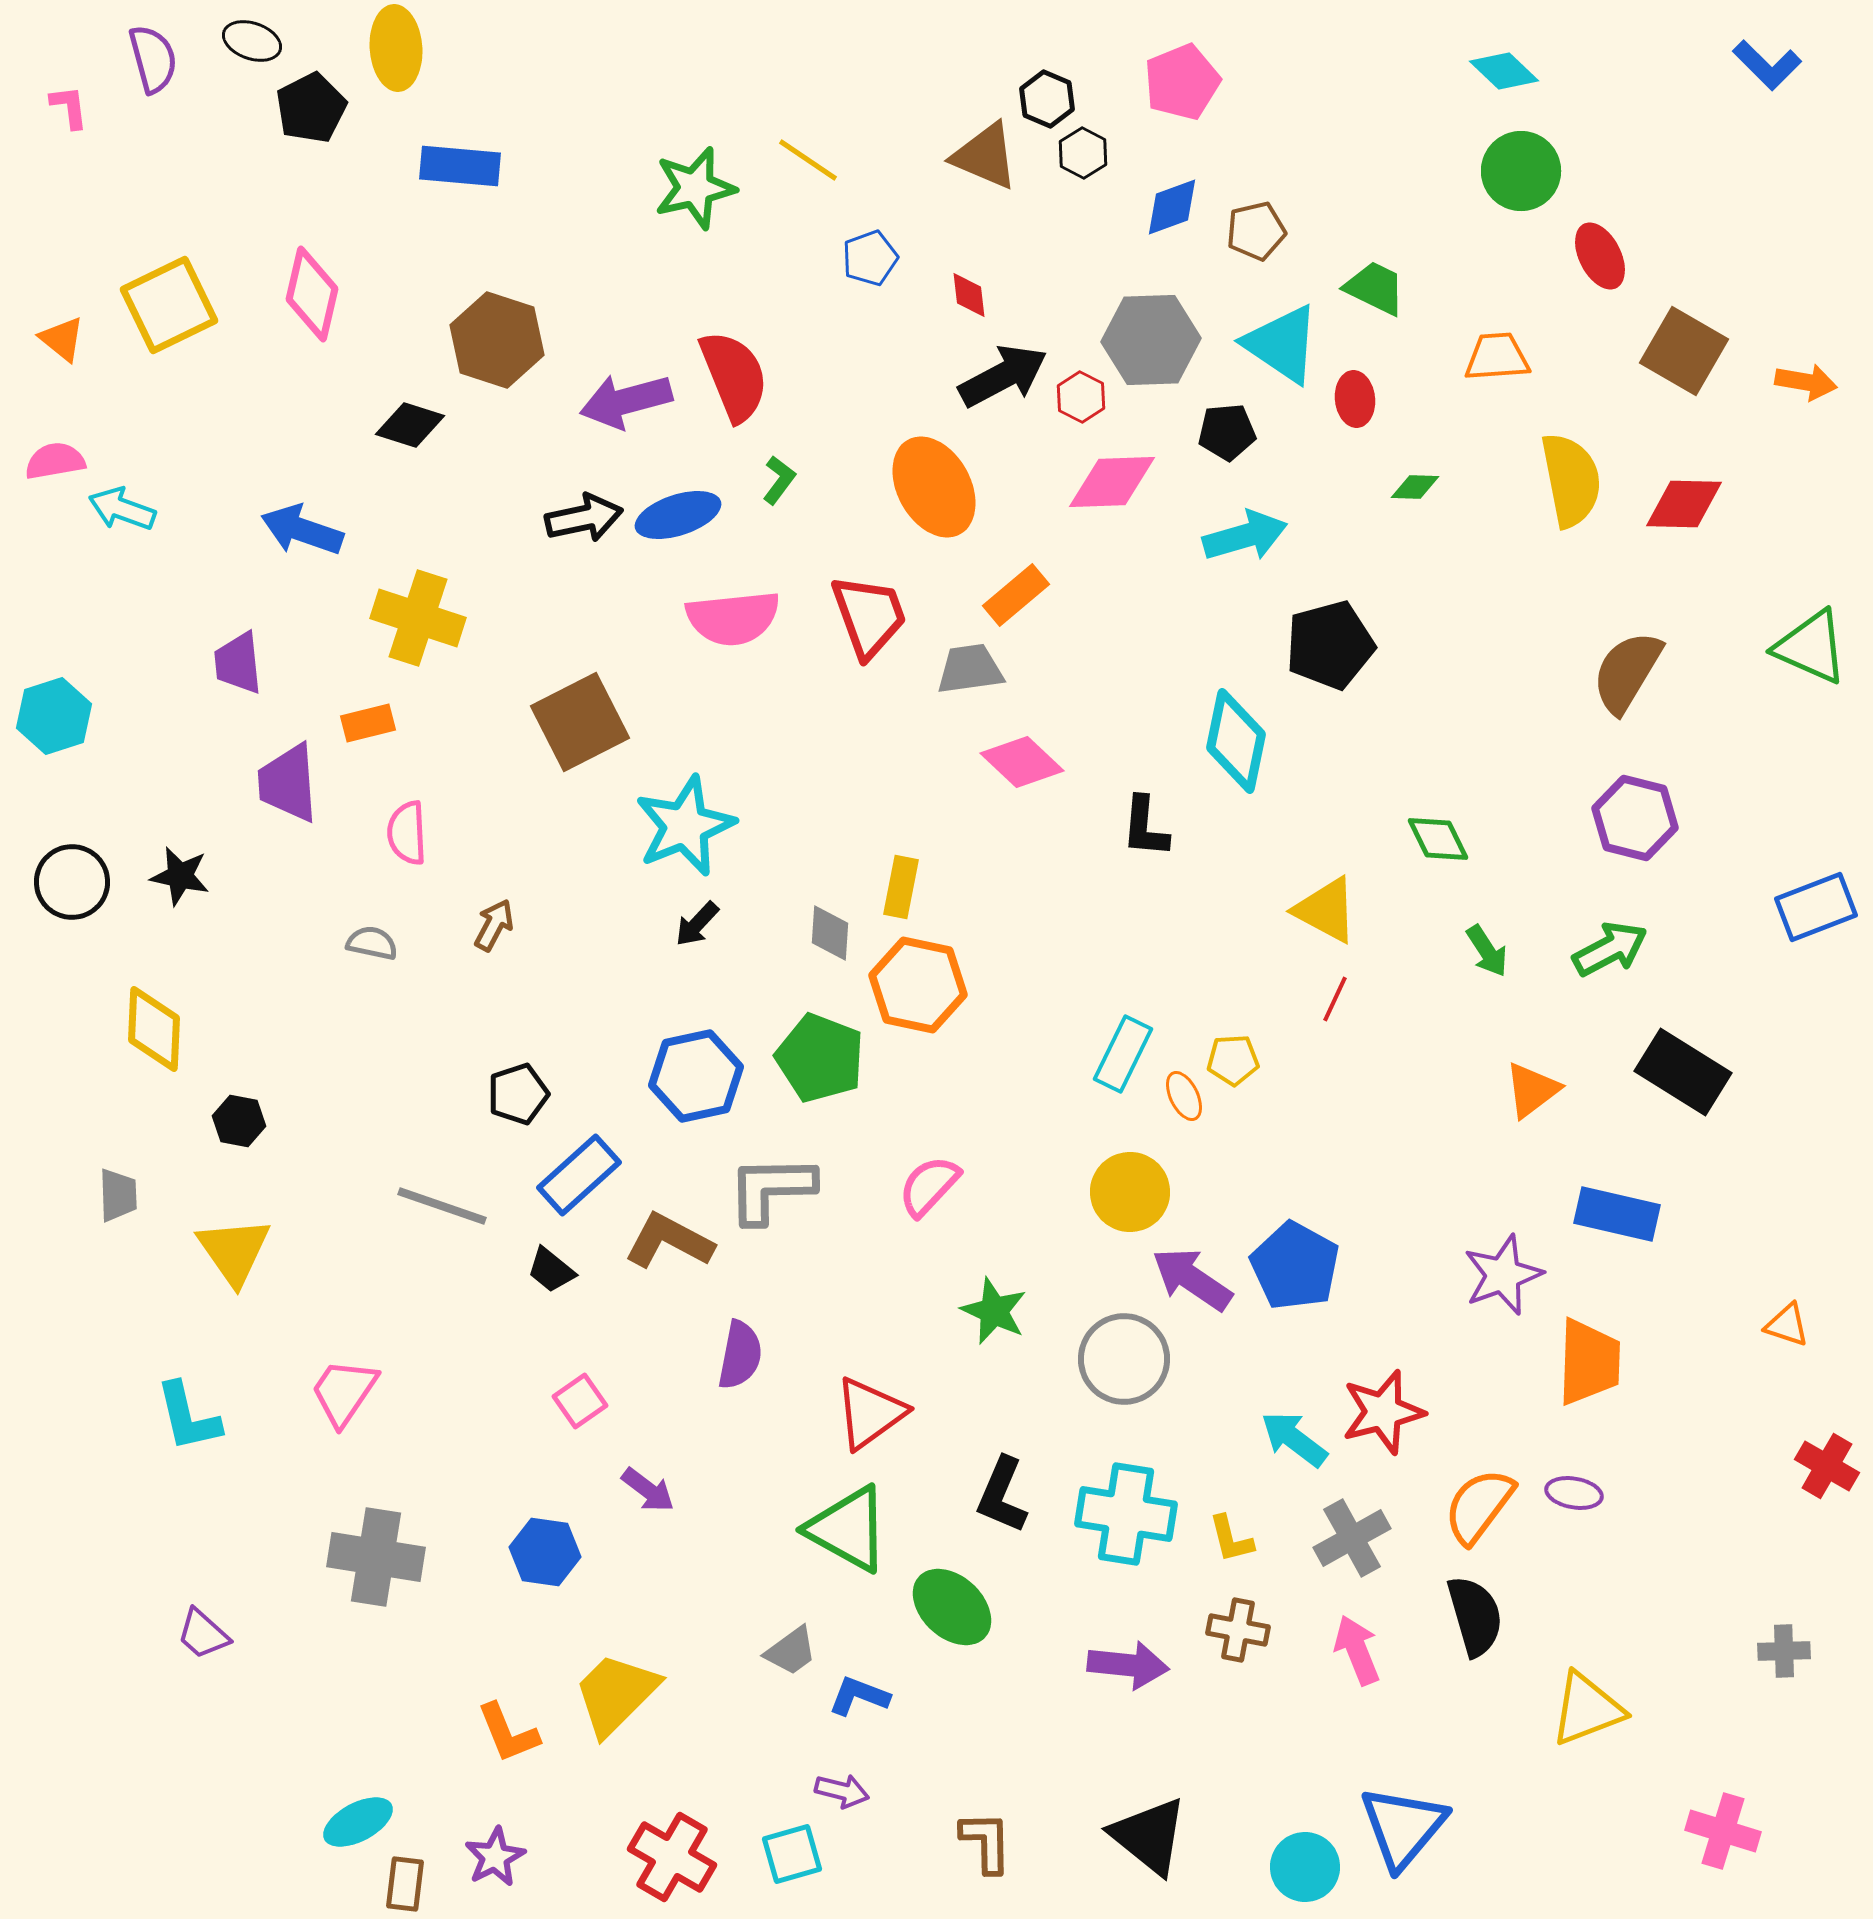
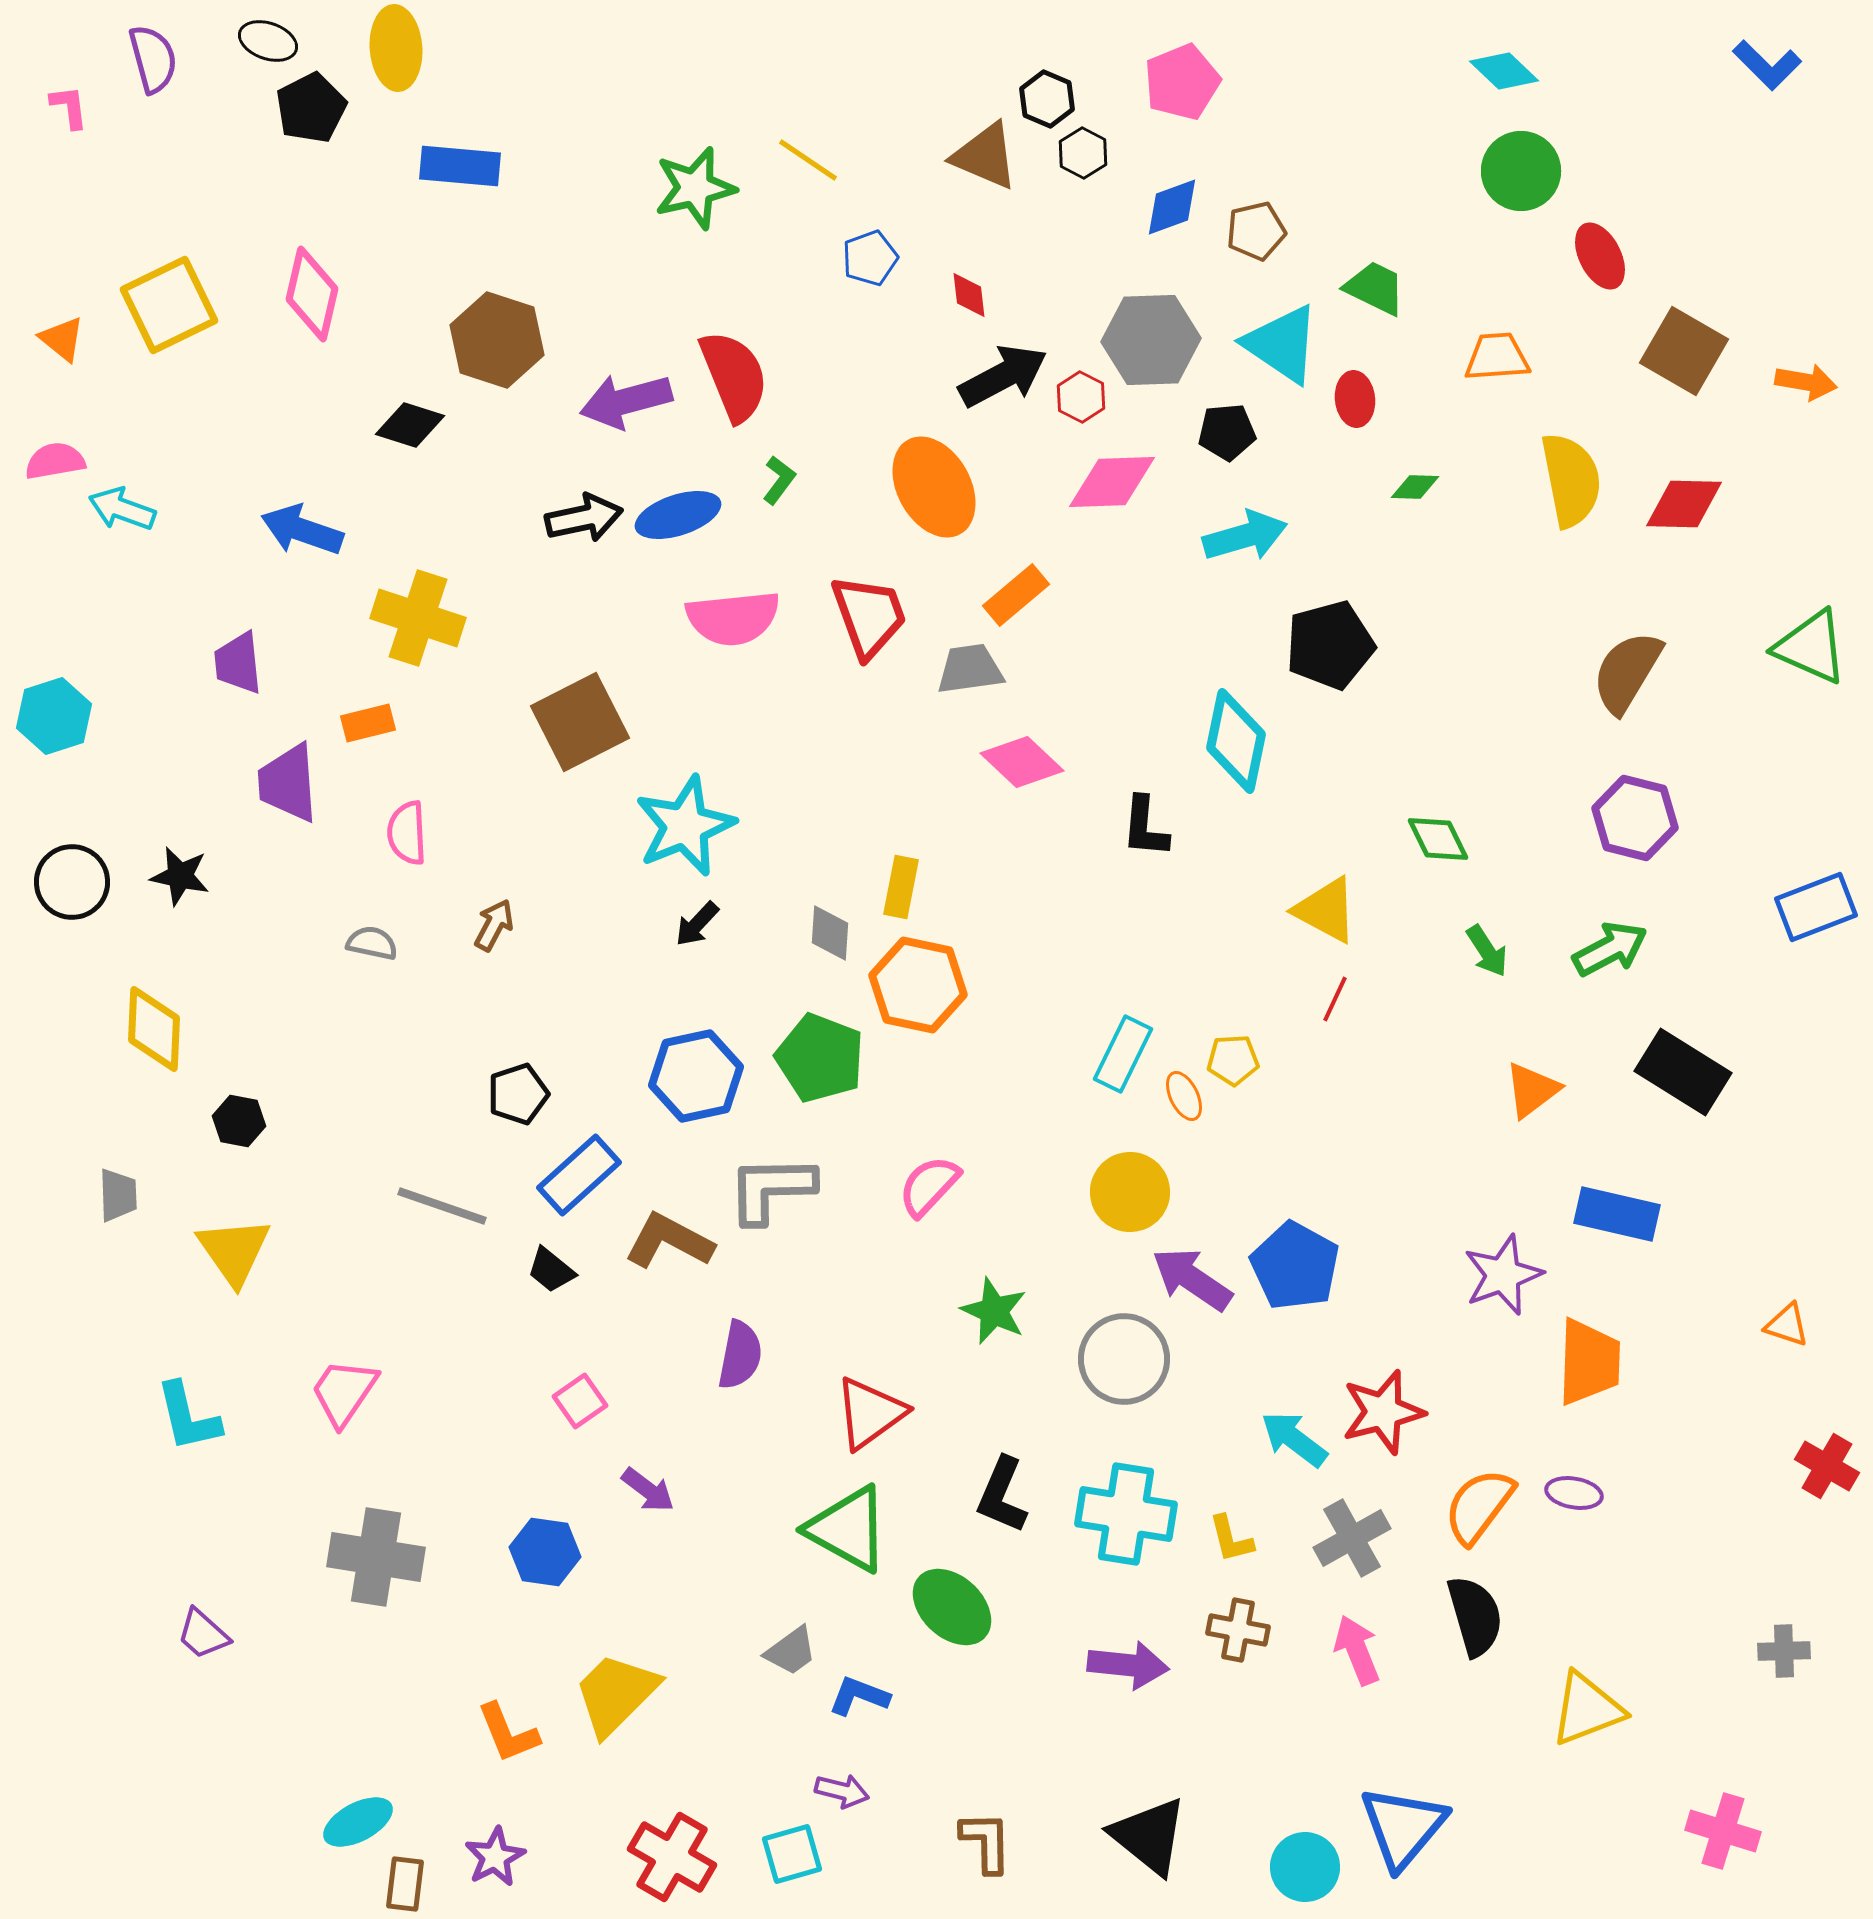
black ellipse at (252, 41): moved 16 px right
